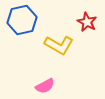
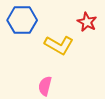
blue hexagon: rotated 12 degrees clockwise
pink semicircle: rotated 132 degrees clockwise
